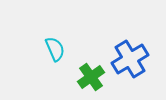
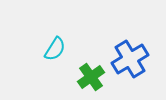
cyan semicircle: rotated 55 degrees clockwise
